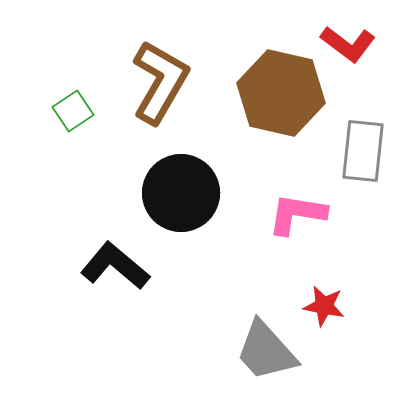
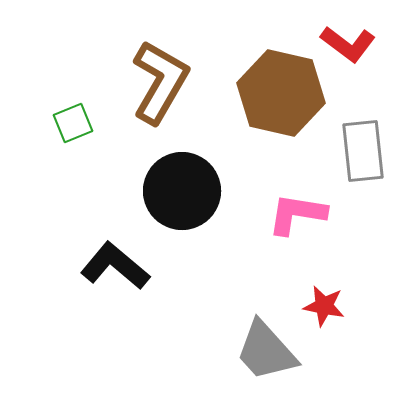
green square: moved 12 px down; rotated 12 degrees clockwise
gray rectangle: rotated 12 degrees counterclockwise
black circle: moved 1 px right, 2 px up
